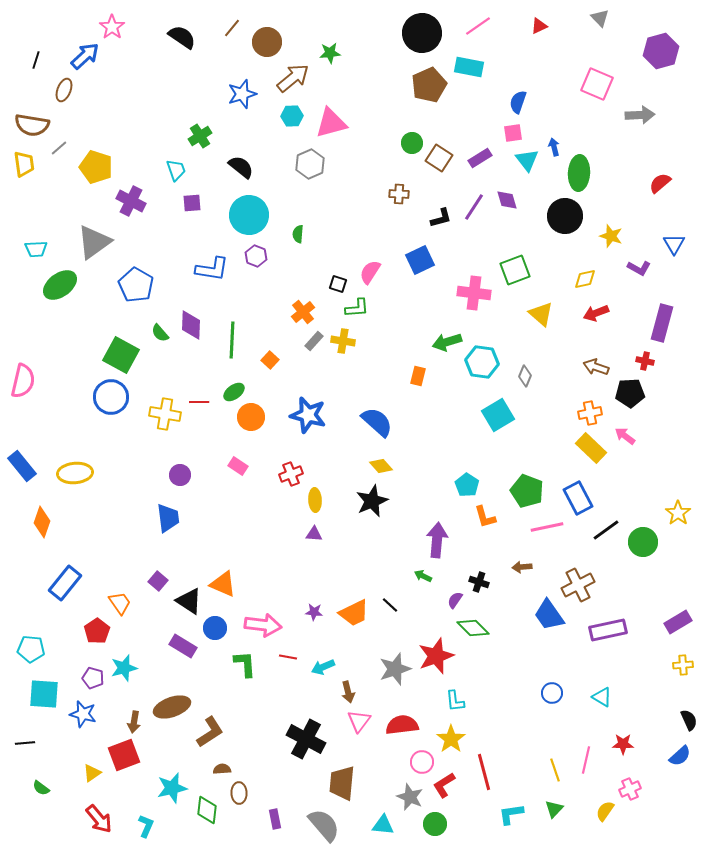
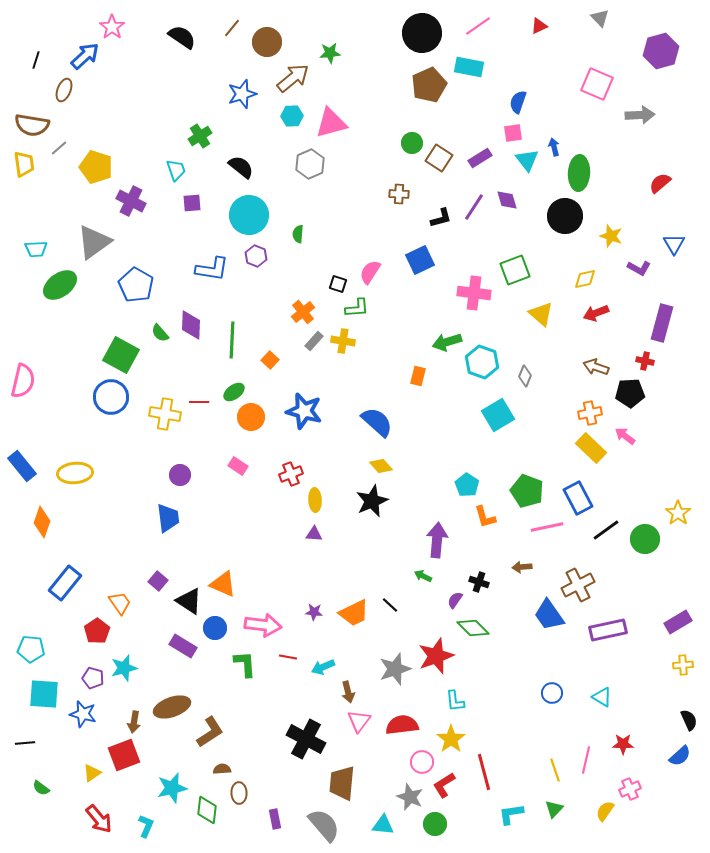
cyan hexagon at (482, 362): rotated 12 degrees clockwise
blue star at (308, 415): moved 4 px left, 4 px up
green circle at (643, 542): moved 2 px right, 3 px up
